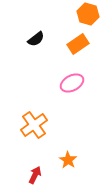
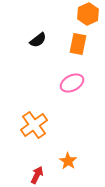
orange hexagon: rotated 20 degrees clockwise
black semicircle: moved 2 px right, 1 px down
orange rectangle: rotated 45 degrees counterclockwise
orange star: moved 1 px down
red arrow: moved 2 px right
